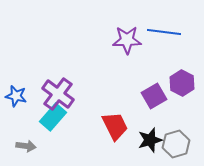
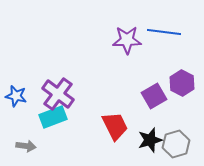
cyan rectangle: rotated 28 degrees clockwise
